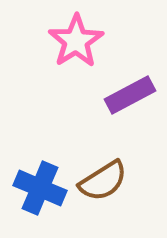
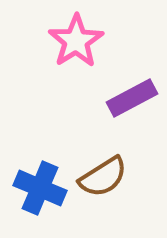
purple rectangle: moved 2 px right, 3 px down
brown semicircle: moved 4 px up
